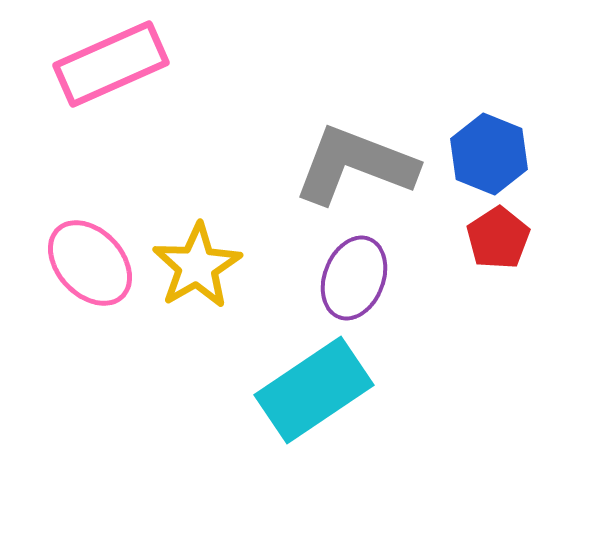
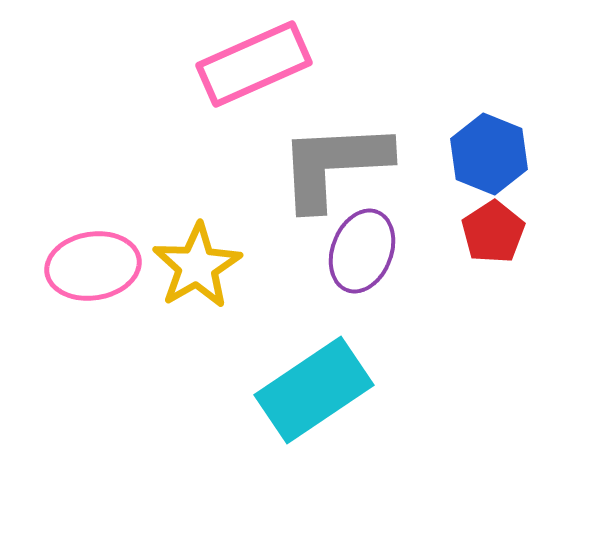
pink rectangle: moved 143 px right
gray L-shape: moved 21 px left; rotated 24 degrees counterclockwise
red pentagon: moved 5 px left, 6 px up
pink ellipse: moved 3 px right, 3 px down; rotated 56 degrees counterclockwise
purple ellipse: moved 8 px right, 27 px up
